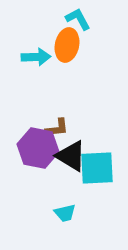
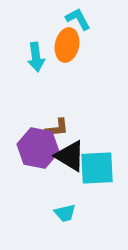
cyan arrow: rotated 84 degrees clockwise
black triangle: moved 1 px left
